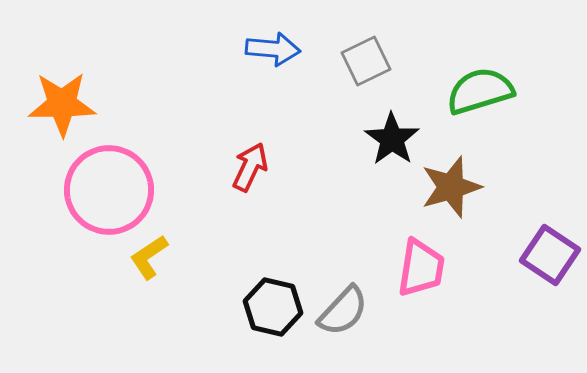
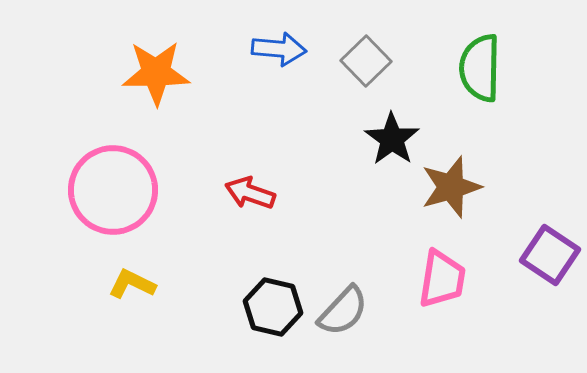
blue arrow: moved 6 px right
gray square: rotated 18 degrees counterclockwise
green semicircle: moved 23 px up; rotated 72 degrees counterclockwise
orange star: moved 94 px right, 31 px up
red arrow: moved 26 px down; rotated 96 degrees counterclockwise
pink circle: moved 4 px right
yellow L-shape: moved 17 px left, 27 px down; rotated 60 degrees clockwise
pink trapezoid: moved 21 px right, 11 px down
